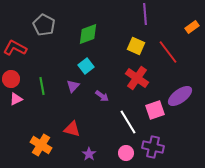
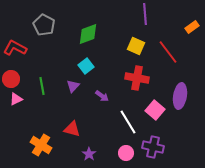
red cross: rotated 25 degrees counterclockwise
purple ellipse: rotated 45 degrees counterclockwise
pink square: rotated 30 degrees counterclockwise
